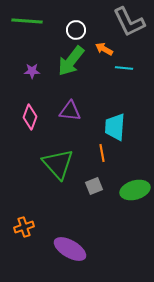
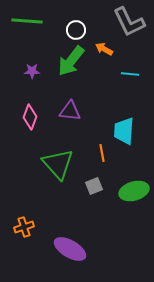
cyan line: moved 6 px right, 6 px down
cyan trapezoid: moved 9 px right, 4 px down
green ellipse: moved 1 px left, 1 px down
